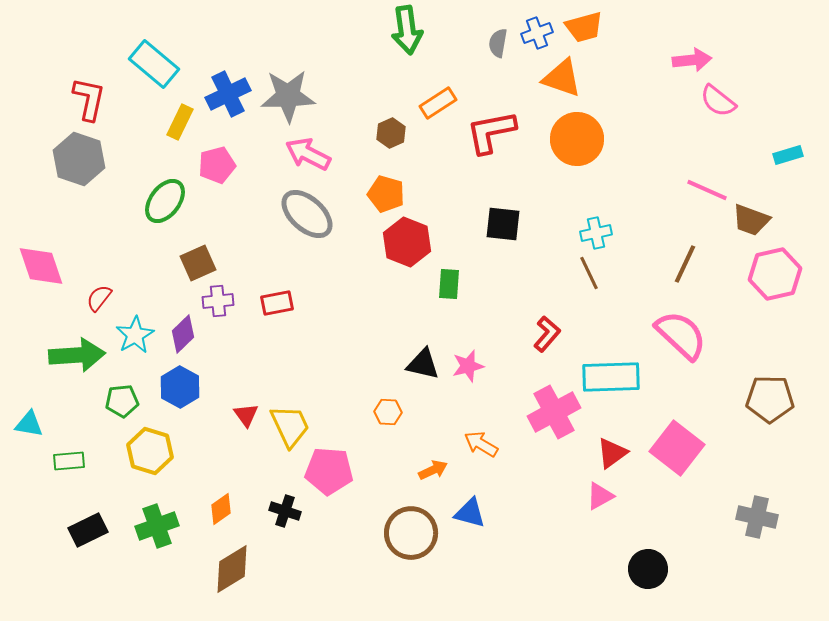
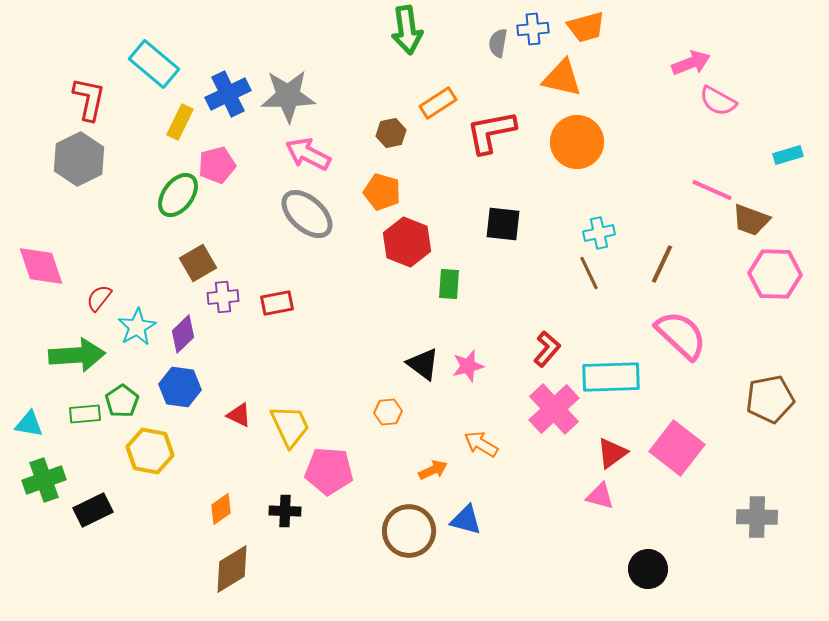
orange trapezoid at (584, 27): moved 2 px right
blue cross at (537, 33): moved 4 px left, 4 px up; rotated 16 degrees clockwise
pink arrow at (692, 60): moved 1 px left, 3 px down; rotated 15 degrees counterclockwise
orange triangle at (562, 78): rotated 6 degrees counterclockwise
pink semicircle at (718, 101): rotated 9 degrees counterclockwise
brown hexagon at (391, 133): rotated 12 degrees clockwise
orange circle at (577, 139): moved 3 px down
gray hexagon at (79, 159): rotated 15 degrees clockwise
pink line at (707, 190): moved 5 px right
orange pentagon at (386, 194): moved 4 px left, 2 px up
green ellipse at (165, 201): moved 13 px right, 6 px up
cyan cross at (596, 233): moved 3 px right
brown square at (198, 263): rotated 6 degrees counterclockwise
brown line at (685, 264): moved 23 px left
pink hexagon at (775, 274): rotated 15 degrees clockwise
purple cross at (218, 301): moved 5 px right, 4 px up
red L-shape at (547, 334): moved 15 px down
cyan star at (135, 335): moved 2 px right, 8 px up
black triangle at (423, 364): rotated 24 degrees clockwise
blue hexagon at (180, 387): rotated 21 degrees counterclockwise
brown pentagon at (770, 399): rotated 12 degrees counterclockwise
green pentagon at (122, 401): rotated 28 degrees counterclockwise
orange hexagon at (388, 412): rotated 8 degrees counterclockwise
pink cross at (554, 412): moved 3 px up; rotated 15 degrees counterclockwise
red triangle at (246, 415): moved 7 px left; rotated 28 degrees counterclockwise
yellow hexagon at (150, 451): rotated 6 degrees counterclockwise
green rectangle at (69, 461): moved 16 px right, 47 px up
pink triangle at (600, 496): rotated 44 degrees clockwise
black cross at (285, 511): rotated 16 degrees counterclockwise
blue triangle at (470, 513): moved 4 px left, 7 px down
gray cross at (757, 517): rotated 12 degrees counterclockwise
green cross at (157, 526): moved 113 px left, 46 px up
black rectangle at (88, 530): moved 5 px right, 20 px up
brown circle at (411, 533): moved 2 px left, 2 px up
